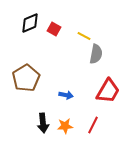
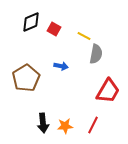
black diamond: moved 1 px right, 1 px up
blue arrow: moved 5 px left, 29 px up
